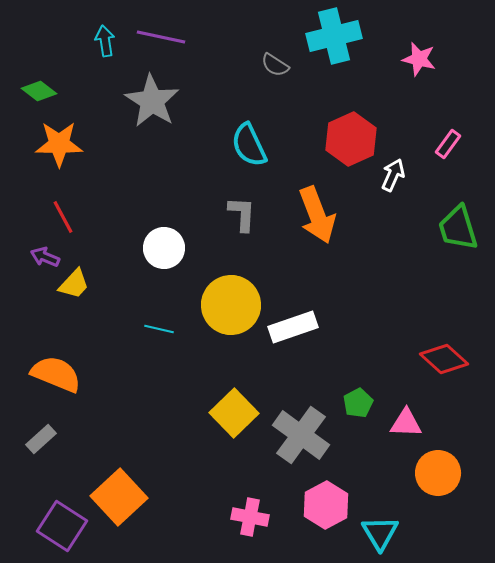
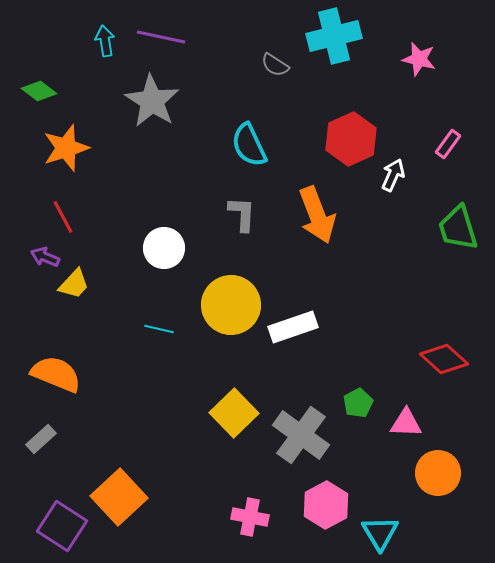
orange star: moved 7 px right, 4 px down; rotated 18 degrees counterclockwise
